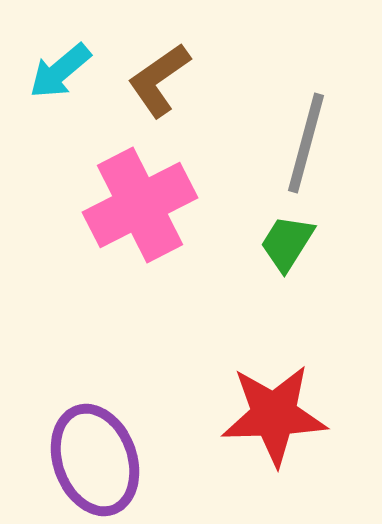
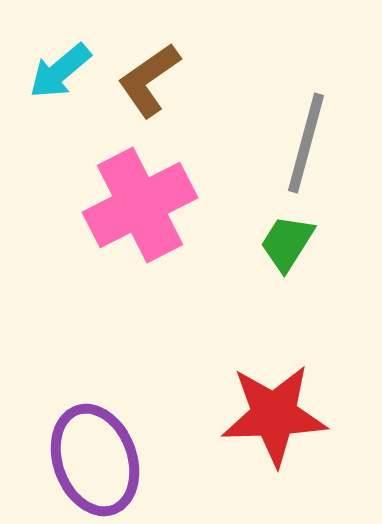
brown L-shape: moved 10 px left
